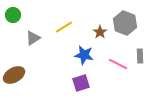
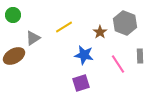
pink line: rotated 30 degrees clockwise
brown ellipse: moved 19 px up
